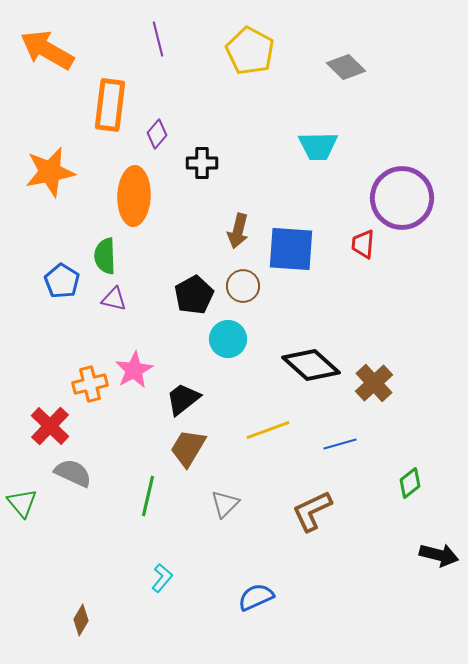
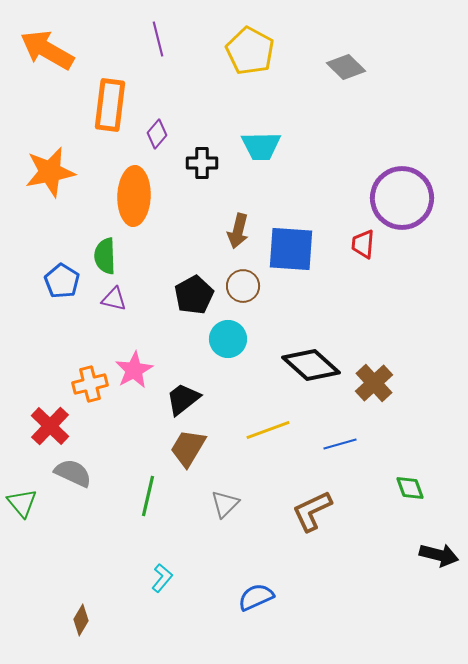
cyan trapezoid: moved 57 px left
green diamond: moved 5 px down; rotated 72 degrees counterclockwise
